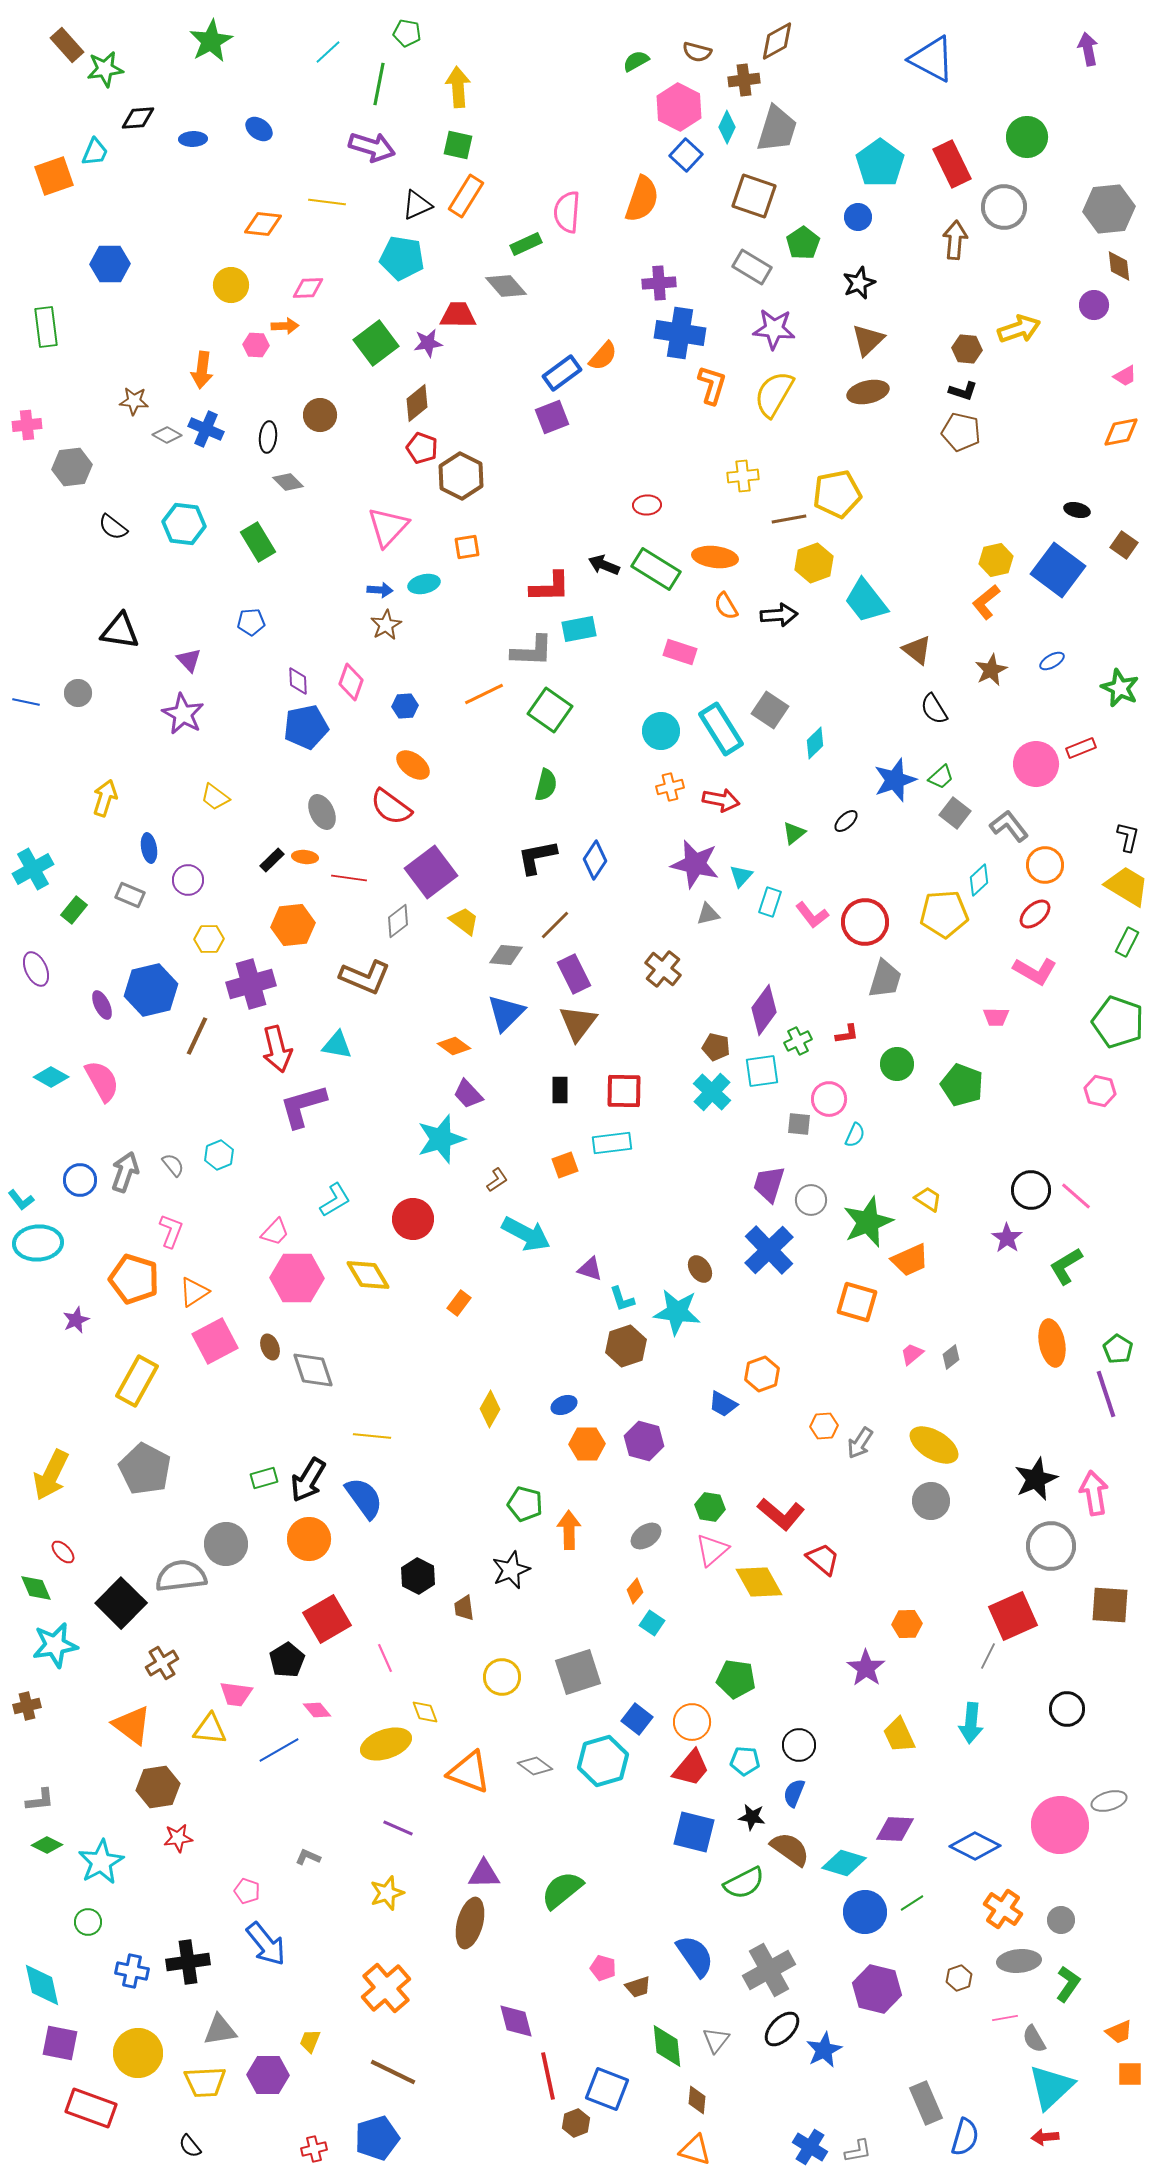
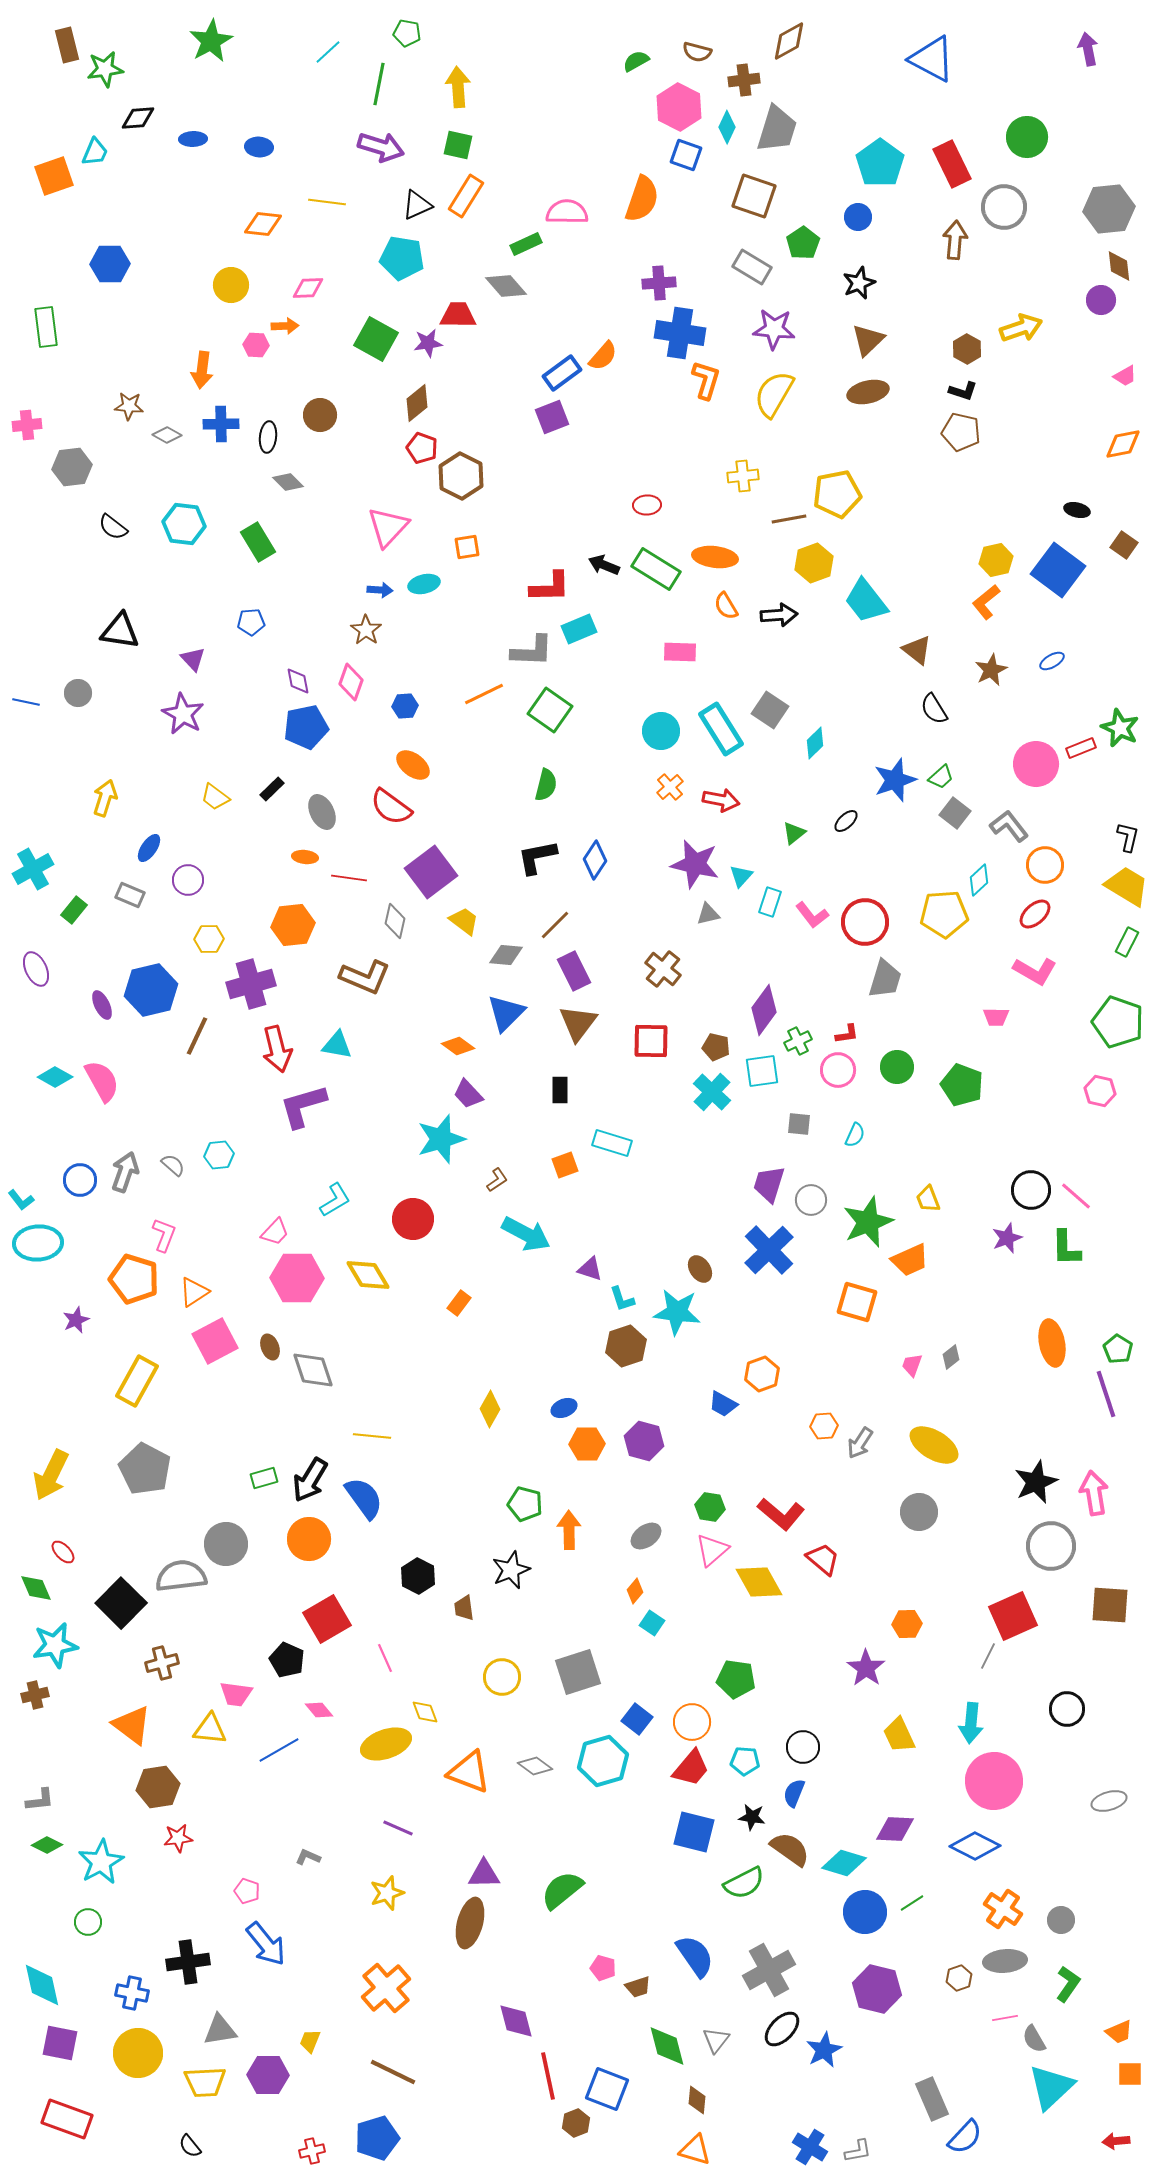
brown diamond at (777, 41): moved 12 px right
brown rectangle at (67, 45): rotated 28 degrees clockwise
blue ellipse at (259, 129): moved 18 px down; rotated 32 degrees counterclockwise
purple arrow at (372, 147): moved 9 px right
blue square at (686, 155): rotated 24 degrees counterclockwise
pink semicircle at (567, 212): rotated 87 degrees clockwise
purple circle at (1094, 305): moved 7 px right, 5 px up
yellow arrow at (1019, 329): moved 2 px right, 1 px up
green square at (376, 343): moved 4 px up; rotated 24 degrees counterclockwise
brown hexagon at (967, 349): rotated 24 degrees clockwise
orange L-shape at (712, 385): moved 6 px left, 5 px up
brown star at (134, 401): moved 5 px left, 5 px down
blue cross at (206, 429): moved 15 px right, 5 px up; rotated 24 degrees counterclockwise
orange diamond at (1121, 432): moved 2 px right, 12 px down
brown star at (386, 625): moved 20 px left, 5 px down; rotated 8 degrees counterclockwise
cyan rectangle at (579, 629): rotated 12 degrees counterclockwise
pink rectangle at (680, 652): rotated 16 degrees counterclockwise
purple triangle at (189, 660): moved 4 px right, 1 px up
purple diamond at (298, 681): rotated 8 degrees counterclockwise
green star at (1120, 688): moved 40 px down
orange cross at (670, 787): rotated 28 degrees counterclockwise
blue ellipse at (149, 848): rotated 44 degrees clockwise
black rectangle at (272, 860): moved 71 px up
gray diamond at (398, 921): moved 3 px left; rotated 40 degrees counterclockwise
purple rectangle at (574, 974): moved 3 px up
orange diamond at (454, 1046): moved 4 px right
green circle at (897, 1064): moved 3 px down
cyan diamond at (51, 1077): moved 4 px right
red square at (624, 1091): moved 27 px right, 50 px up
pink circle at (829, 1099): moved 9 px right, 29 px up
cyan rectangle at (612, 1143): rotated 24 degrees clockwise
cyan hexagon at (219, 1155): rotated 16 degrees clockwise
gray semicircle at (173, 1165): rotated 10 degrees counterclockwise
yellow trapezoid at (928, 1199): rotated 144 degrees counterclockwise
pink L-shape at (171, 1231): moved 7 px left, 4 px down
purple star at (1007, 1238): rotated 16 degrees clockwise
green L-shape at (1066, 1266): moved 18 px up; rotated 60 degrees counterclockwise
pink trapezoid at (912, 1354): moved 11 px down; rotated 30 degrees counterclockwise
blue ellipse at (564, 1405): moved 3 px down
black star at (1036, 1479): moved 3 px down
black arrow at (308, 1480): moved 2 px right
gray circle at (931, 1501): moved 12 px left, 11 px down
black pentagon at (287, 1660): rotated 16 degrees counterclockwise
brown cross at (162, 1663): rotated 16 degrees clockwise
brown cross at (27, 1706): moved 8 px right, 11 px up
pink diamond at (317, 1710): moved 2 px right
black circle at (799, 1745): moved 4 px right, 2 px down
pink circle at (1060, 1825): moved 66 px left, 44 px up
gray ellipse at (1019, 1961): moved 14 px left
blue cross at (132, 1971): moved 22 px down
green diamond at (667, 2046): rotated 9 degrees counterclockwise
gray rectangle at (926, 2103): moved 6 px right, 4 px up
red rectangle at (91, 2108): moved 24 px left, 11 px down
blue semicircle at (965, 2137): rotated 27 degrees clockwise
red arrow at (1045, 2137): moved 71 px right, 4 px down
red cross at (314, 2149): moved 2 px left, 2 px down
